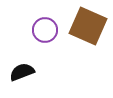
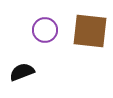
brown square: moved 2 px right, 5 px down; rotated 18 degrees counterclockwise
